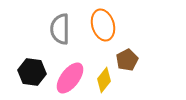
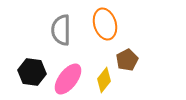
orange ellipse: moved 2 px right, 1 px up
gray semicircle: moved 1 px right, 1 px down
pink ellipse: moved 2 px left, 1 px down
